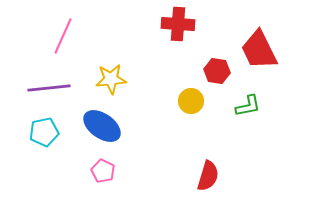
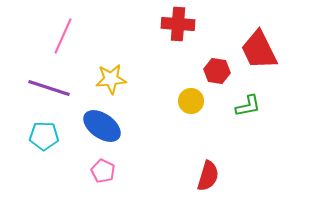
purple line: rotated 24 degrees clockwise
cyan pentagon: moved 4 px down; rotated 12 degrees clockwise
